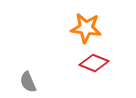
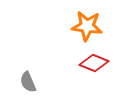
orange star: moved 1 px right, 2 px up
